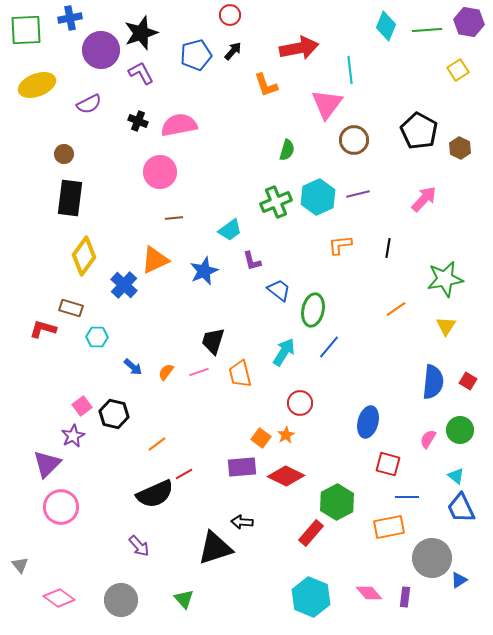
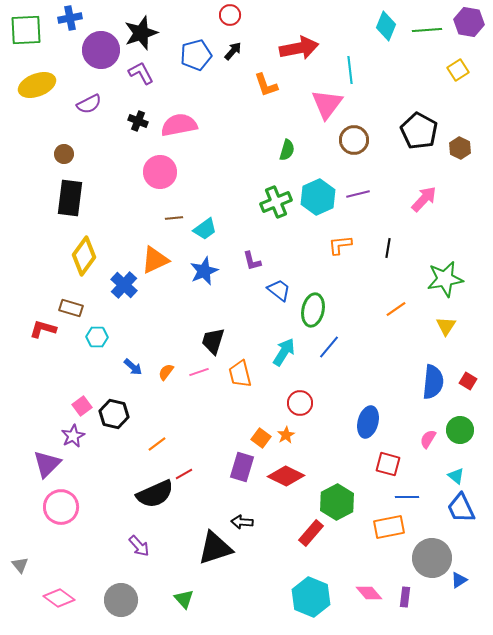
cyan trapezoid at (230, 230): moved 25 px left, 1 px up
purple rectangle at (242, 467): rotated 68 degrees counterclockwise
